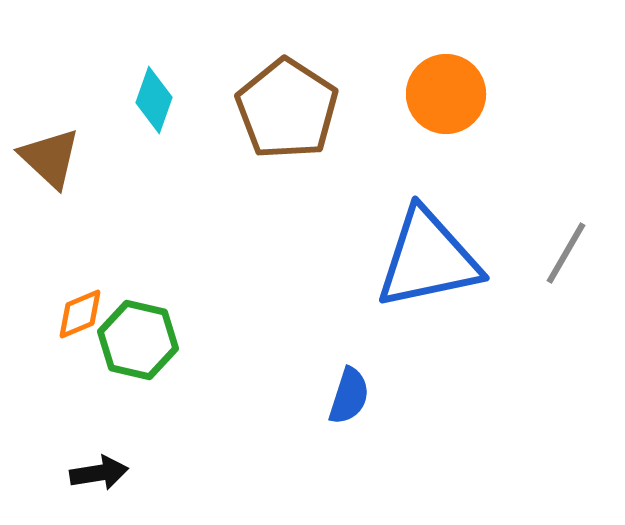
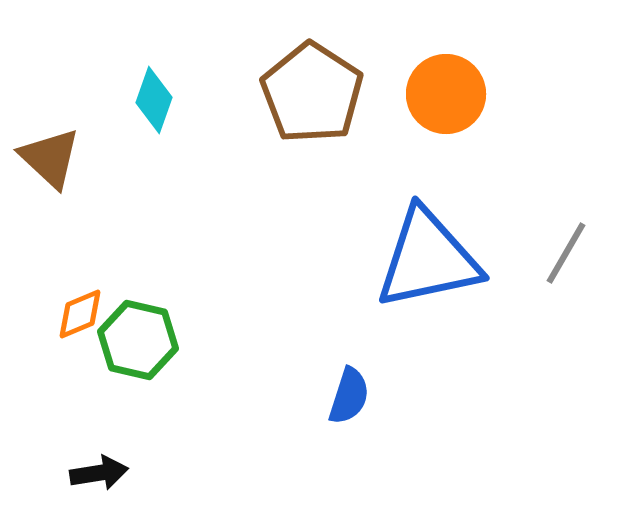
brown pentagon: moved 25 px right, 16 px up
